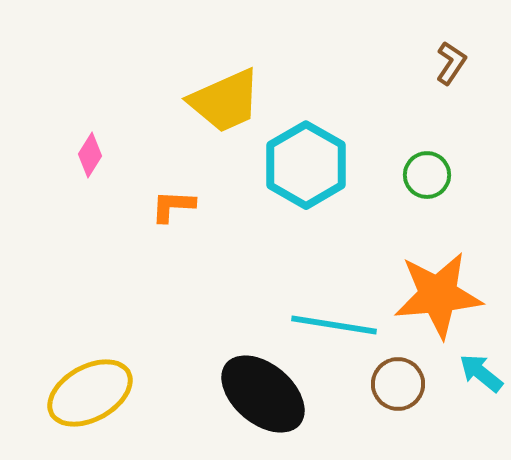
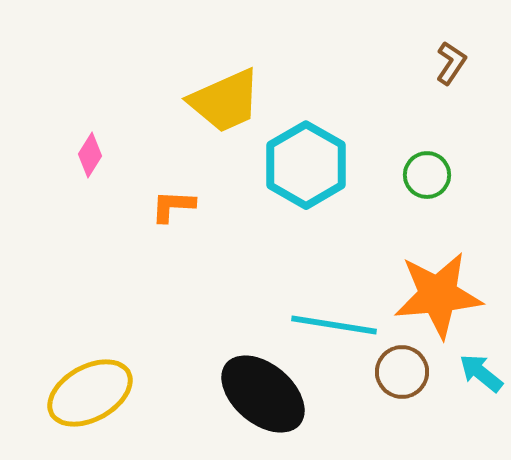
brown circle: moved 4 px right, 12 px up
